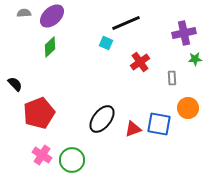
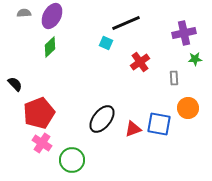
purple ellipse: rotated 20 degrees counterclockwise
gray rectangle: moved 2 px right
pink cross: moved 12 px up
